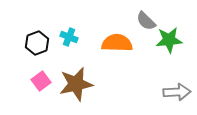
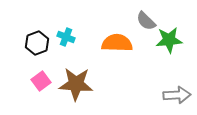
cyan cross: moved 3 px left
brown star: rotated 16 degrees clockwise
gray arrow: moved 3 px down
